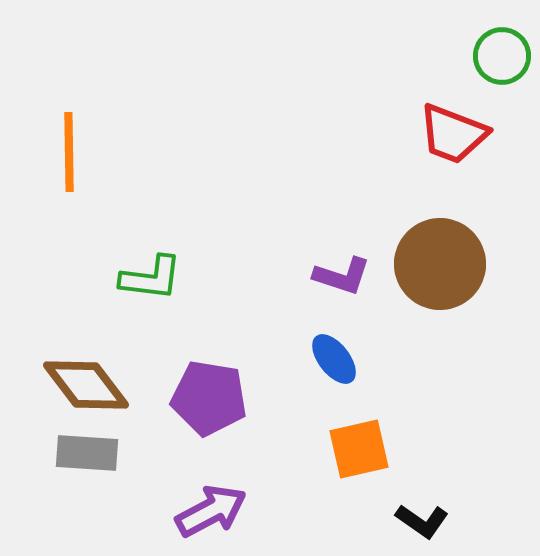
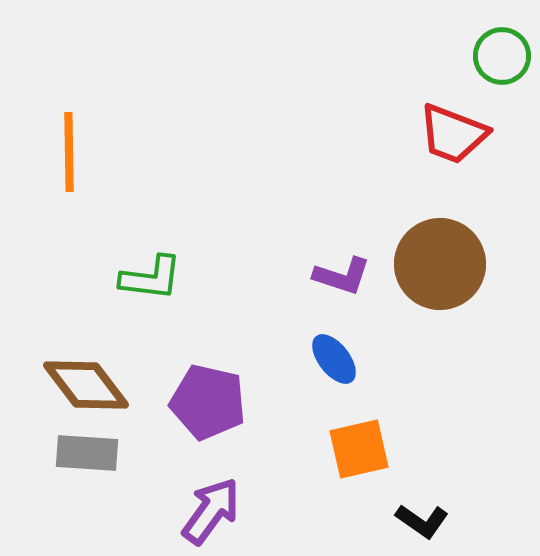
purple pentagon: moved 1 px left, 4 px down; rotated 4 degrees clockwise
purple arrow: rotated 26 degrees counterclockwise
